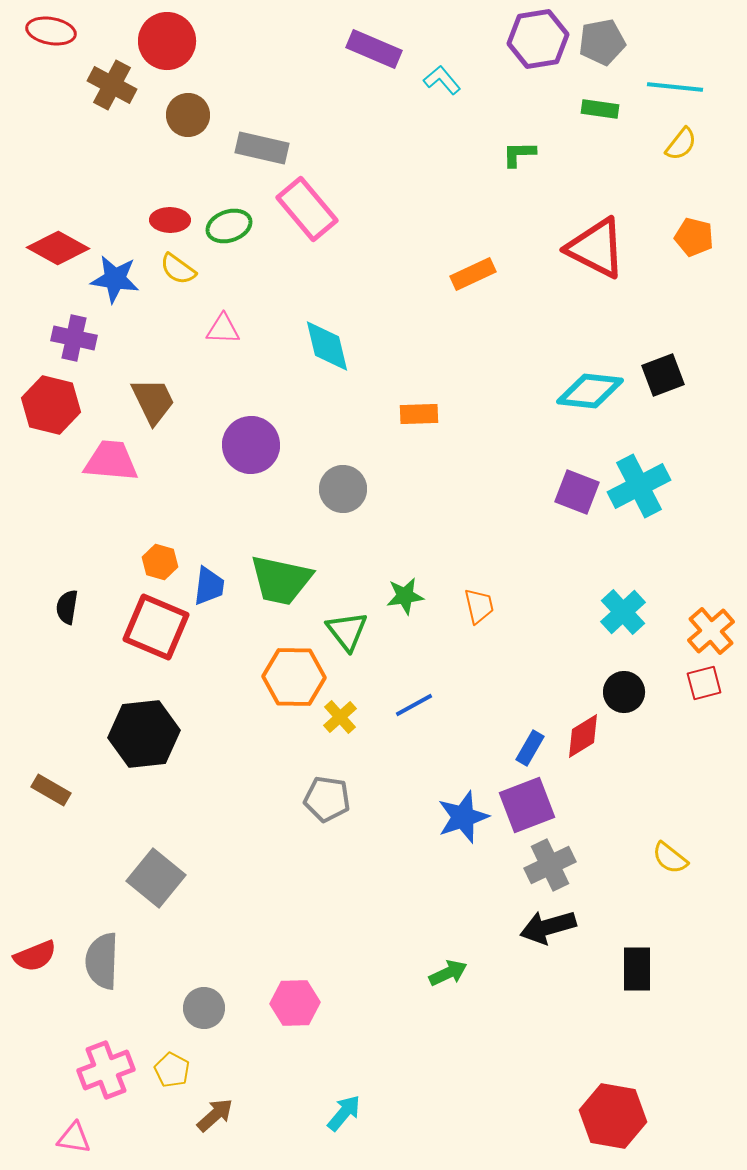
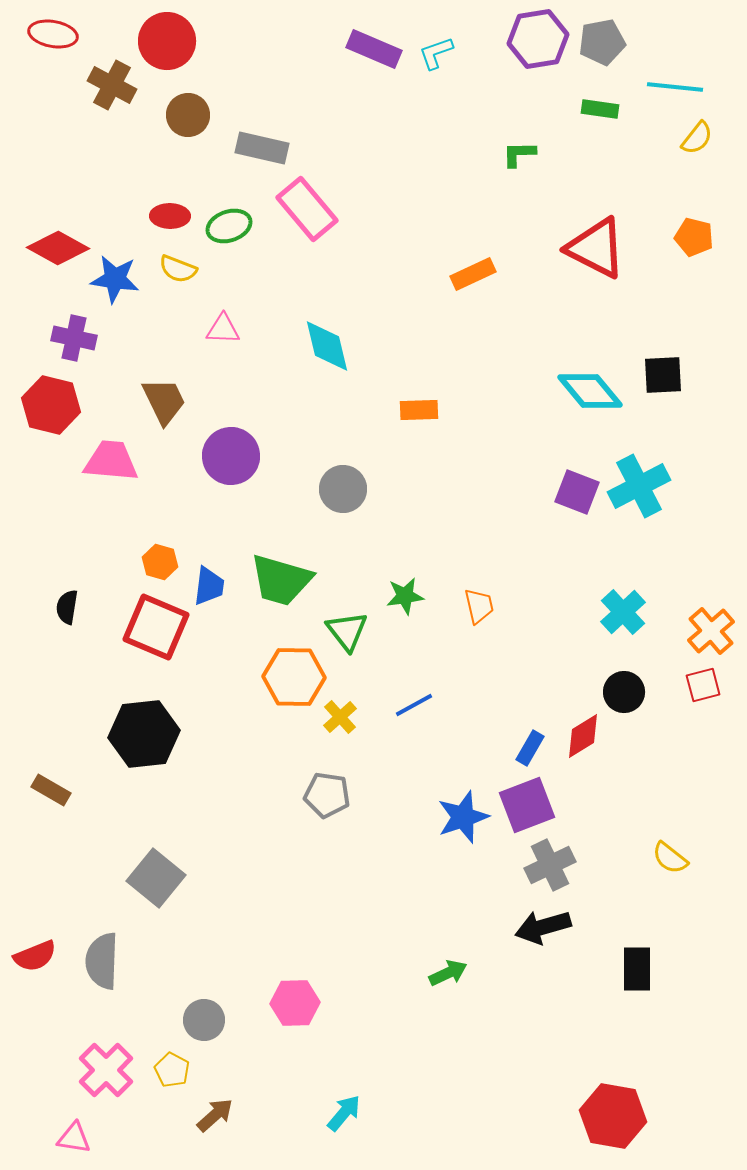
red ellipse at (51, 31): moved 2 px right, 3 px down
cyan L-shape at (442, 80): moved 6 px left, 27 px up; rotated 69 degrees counterclockwise
yellow semicircle at (681, 144): moved 16 px right, 6 px up
red ellipse at (170, 220): moved 4 px up
yellow semicircle at (178, 269): rotated 15 degrees counterclockwise
black square at (663, 375): rotated 18 degrees clockwise
cyan diamond at (590, 391): rotated 44 degrees clockwise
brown trapezoid at (153, 401): moved 11 px right
orange rectangle at (419, 414): moved 4 px up
purple circle at (251, 445): moved 20 px left, 11 px down
green trapezoid at (281, 580): rotated 4 degrees clockwise
red square at (704, 683): moved 1 px left, 2 px down
gray pentagon at (327, 799): moved 4 px up
black arrow at (548, 927): moved 5 px left
gray circle at (204, 1008): moved 12 px down
pink cross at (106, 1070): rotated 24 degrees counterclockwise
